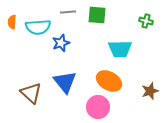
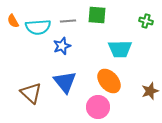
gray line: moved 9 px down
orange semicircle: moved 1 px right, 1 px up; rotated 32 degrees counterclockwise
blue star: moved 1 px right, 3 px down
orange ellipse: rotated 20 degrees clockwise
